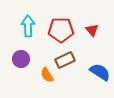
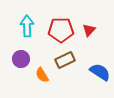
cyan arrow: moved 1 px left
red triangle: moved 3 px left; rotated 24 degrees clockwise
orange semicircle: moved 5 px left
